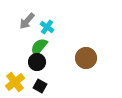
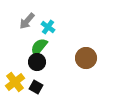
cyan cross: moved 1 px right
black square: moved 4 px left, 1 px down
